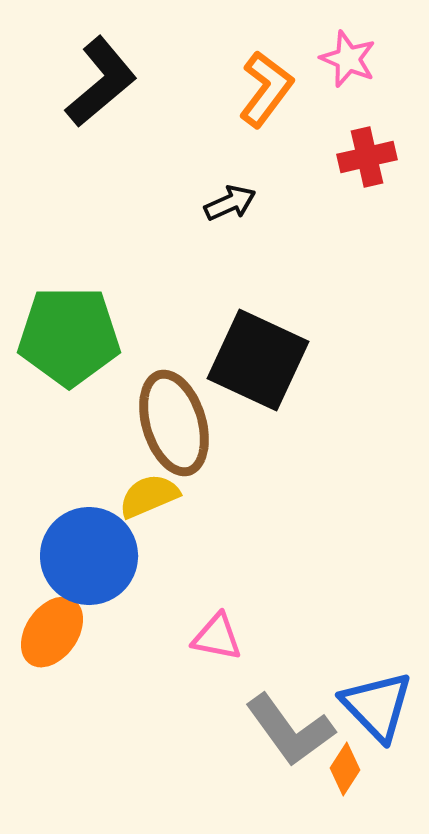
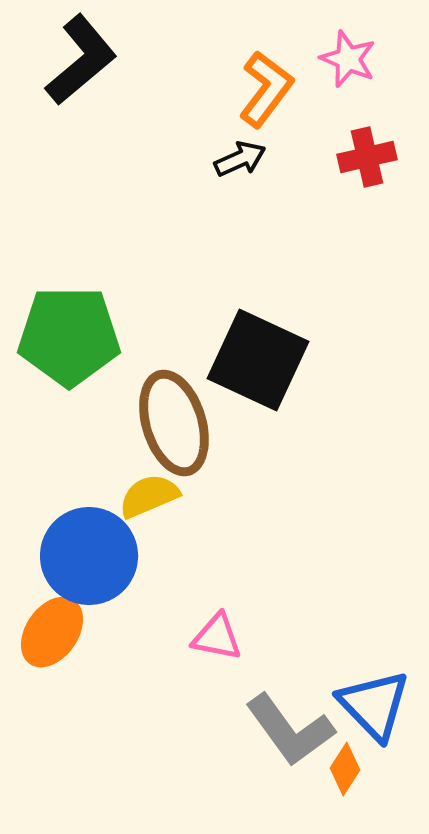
black L-shape: moved 20 px left, 22 px up
black arrow: moved 10 px right, 44 px up
blue triangle: moved 3 px left, 1 px up
